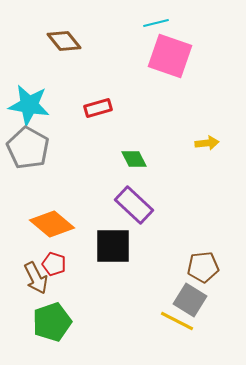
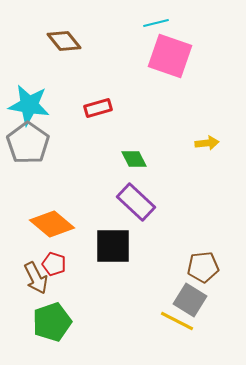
gray pentagon: moved 5 px up; rotated 6 degrees clockwise
purple rectangle: moved 2 px right, 3 px up
